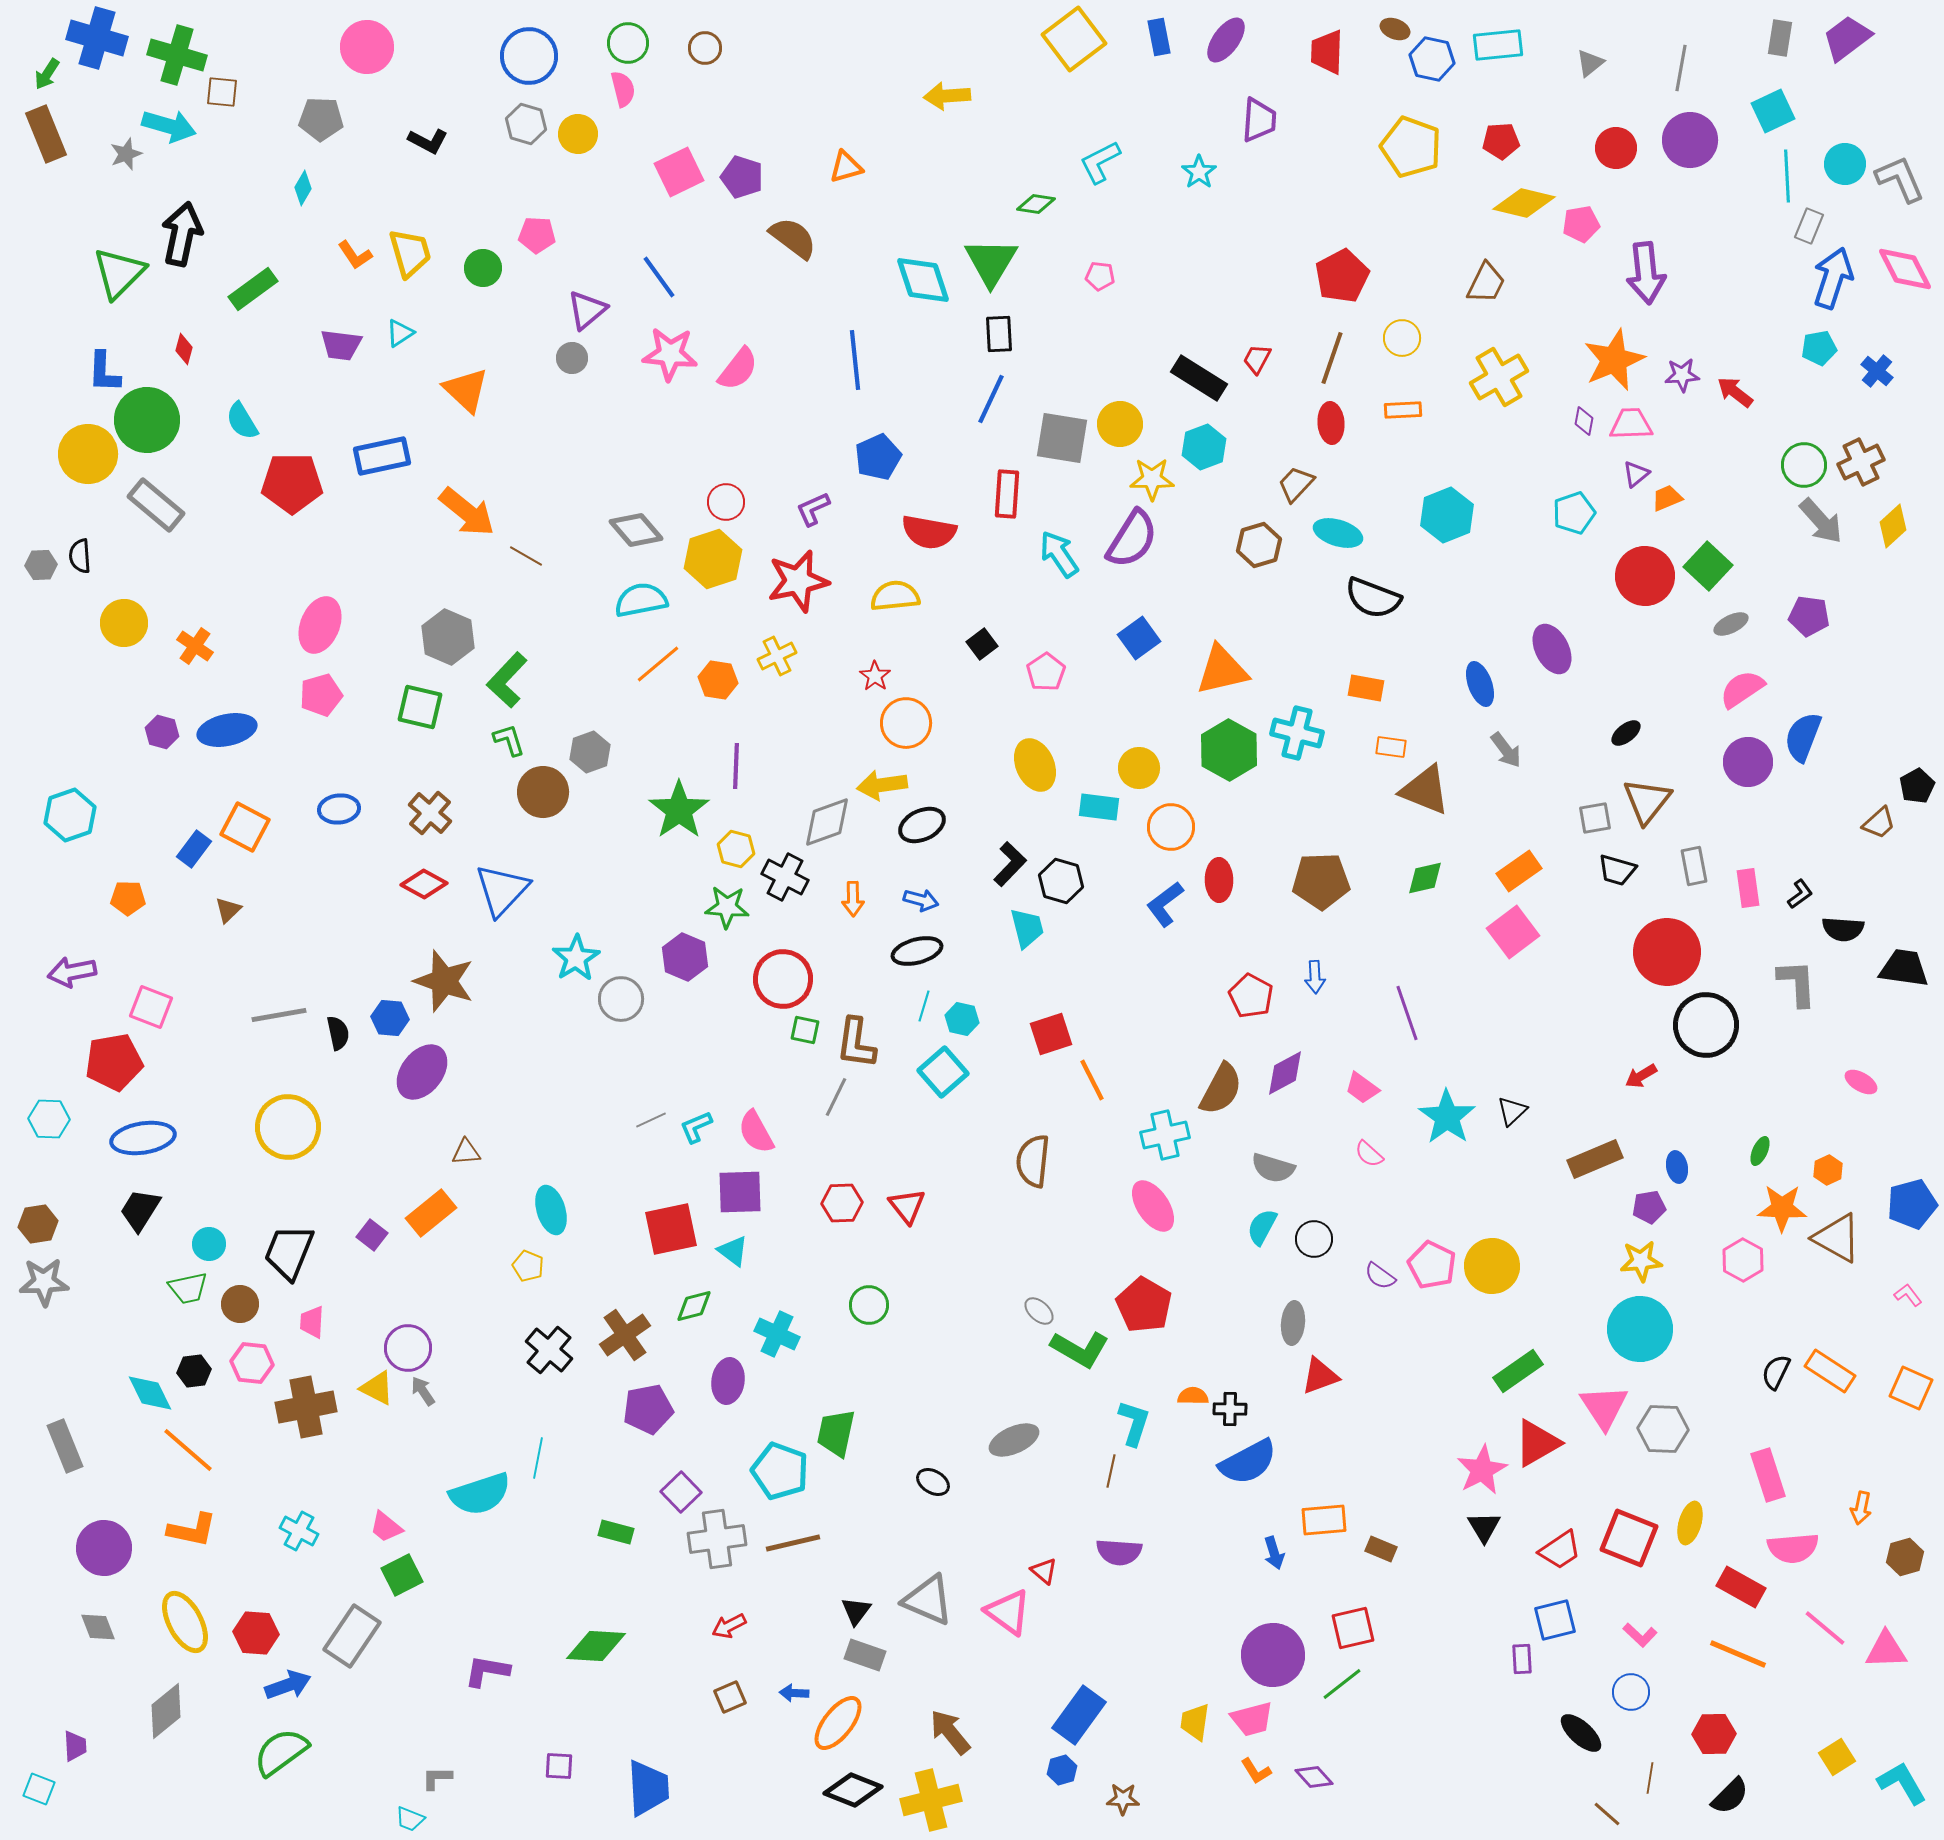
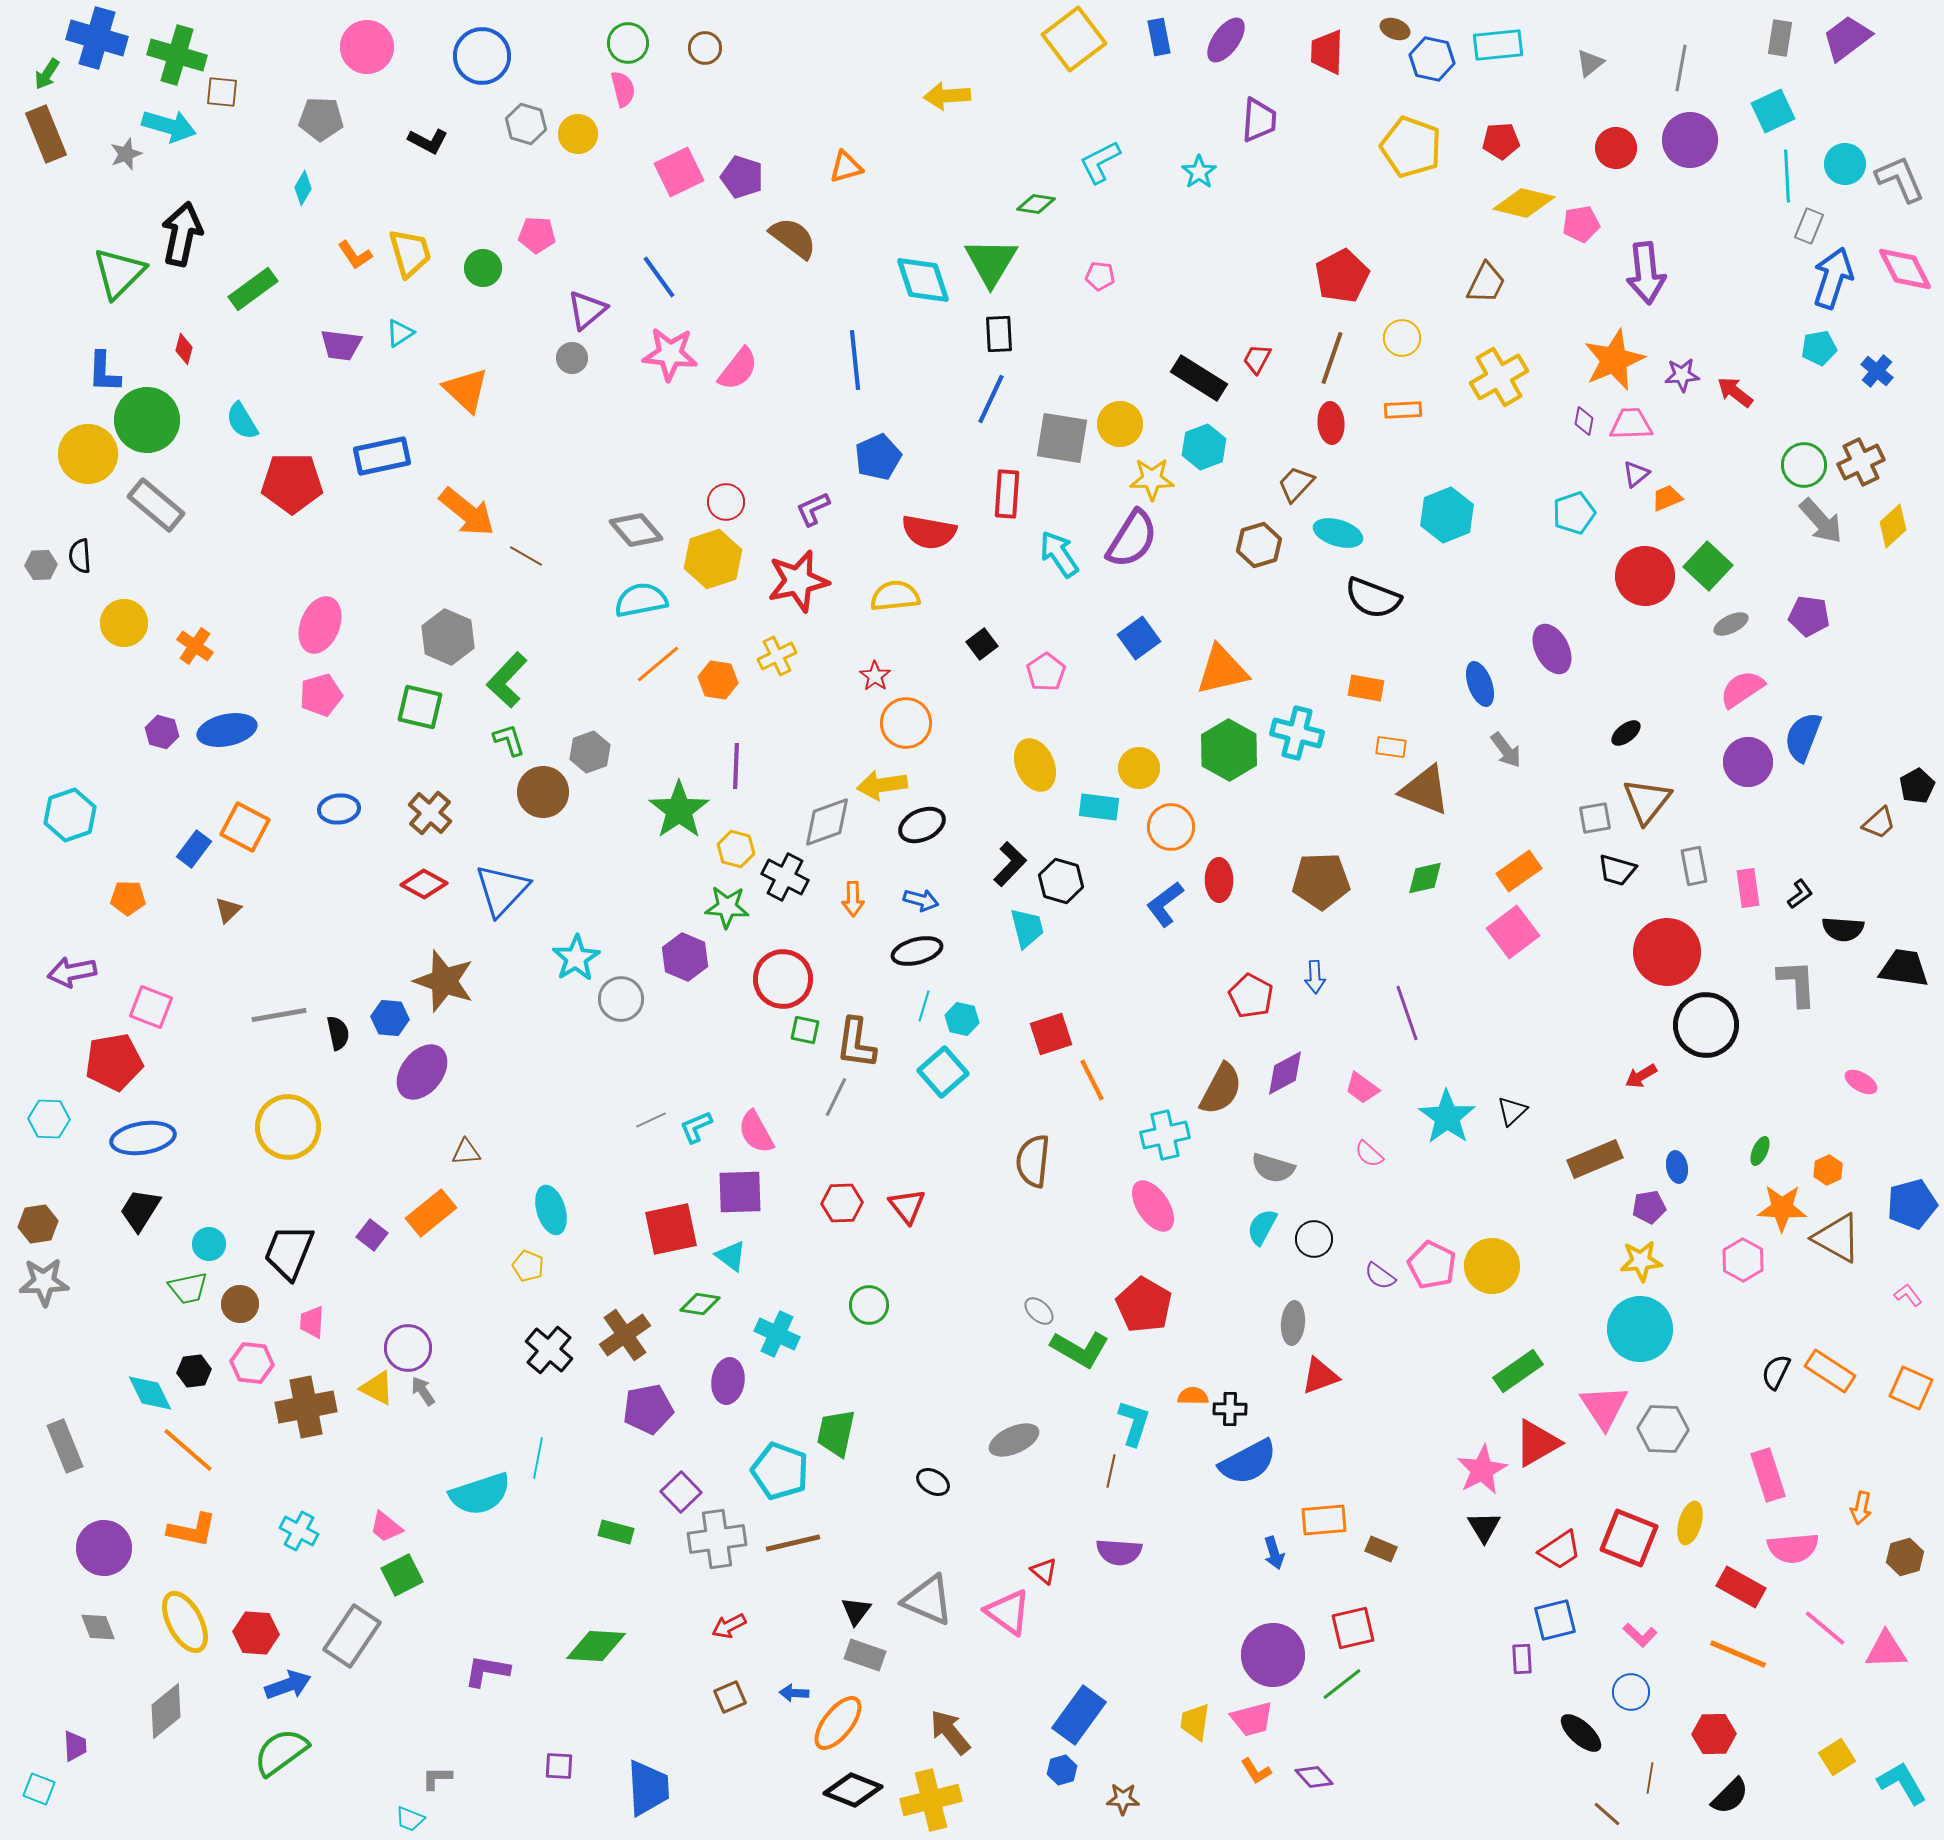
blue circle at (529, 56): moved 47 px left
cyan triangle at (733, 1251): moved 2 px left, 5 px down
green diamond at (694, 1306): moved 6 px right, 2 px up; rotated 24 degrees clockwise
